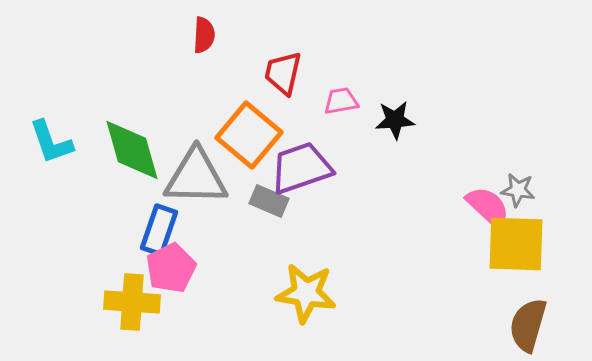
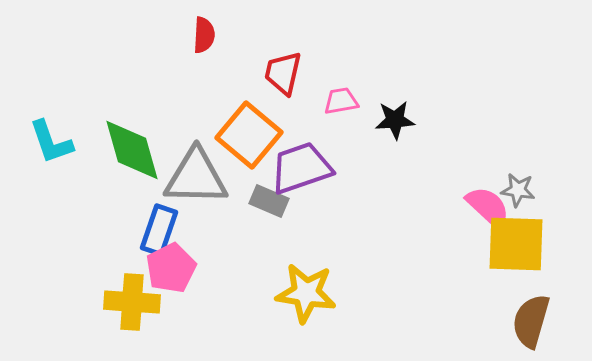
brown semicircle: moved 3 px right, 4 px up
